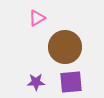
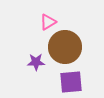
pink triangle: moved 11 px right, 4 px down
purple star: moved 20 px up
